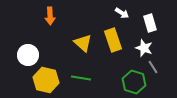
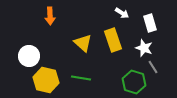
white circle: moved 1 px right, 1 px down
